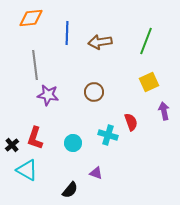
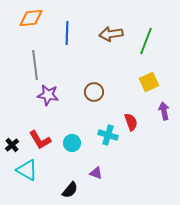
brown arrow: moved 11 px right, 8 px up
red L-shape: moved 5 px right, 2 px down; rotated 50 degrees counterclockwise
cyan circle: moved 1 px left
